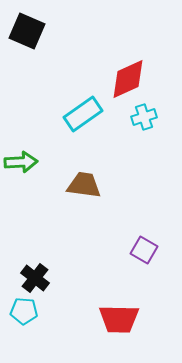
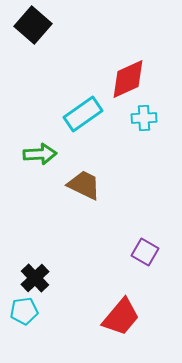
black square: moved 6 px right, 6 px up; rotated 18 degrees clockwise
cyan cross: moved 1 px down; rotated 15 degrees clockwise
green arrow: moved 19 px right, 8 px up
brown trapezoid: rotated 18 degrees clockwise
purple square: moved 1 px right, 2 px down
black cross: rotated 8 degrees clockwise
cyan pentagon: rotated 12 degrees counterclockwise
red trapezoid: moved 2 px right, 2 px up; rotated 51 degrees counterclockwise
